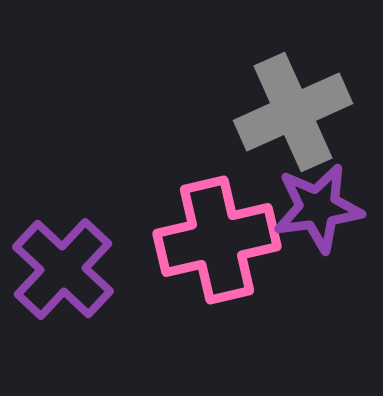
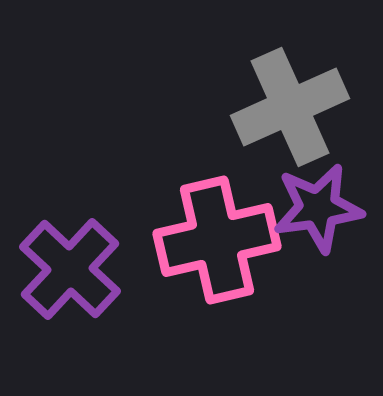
gray cross: moved 3 px left, 5 px up
purple cross: moved 7 px right
